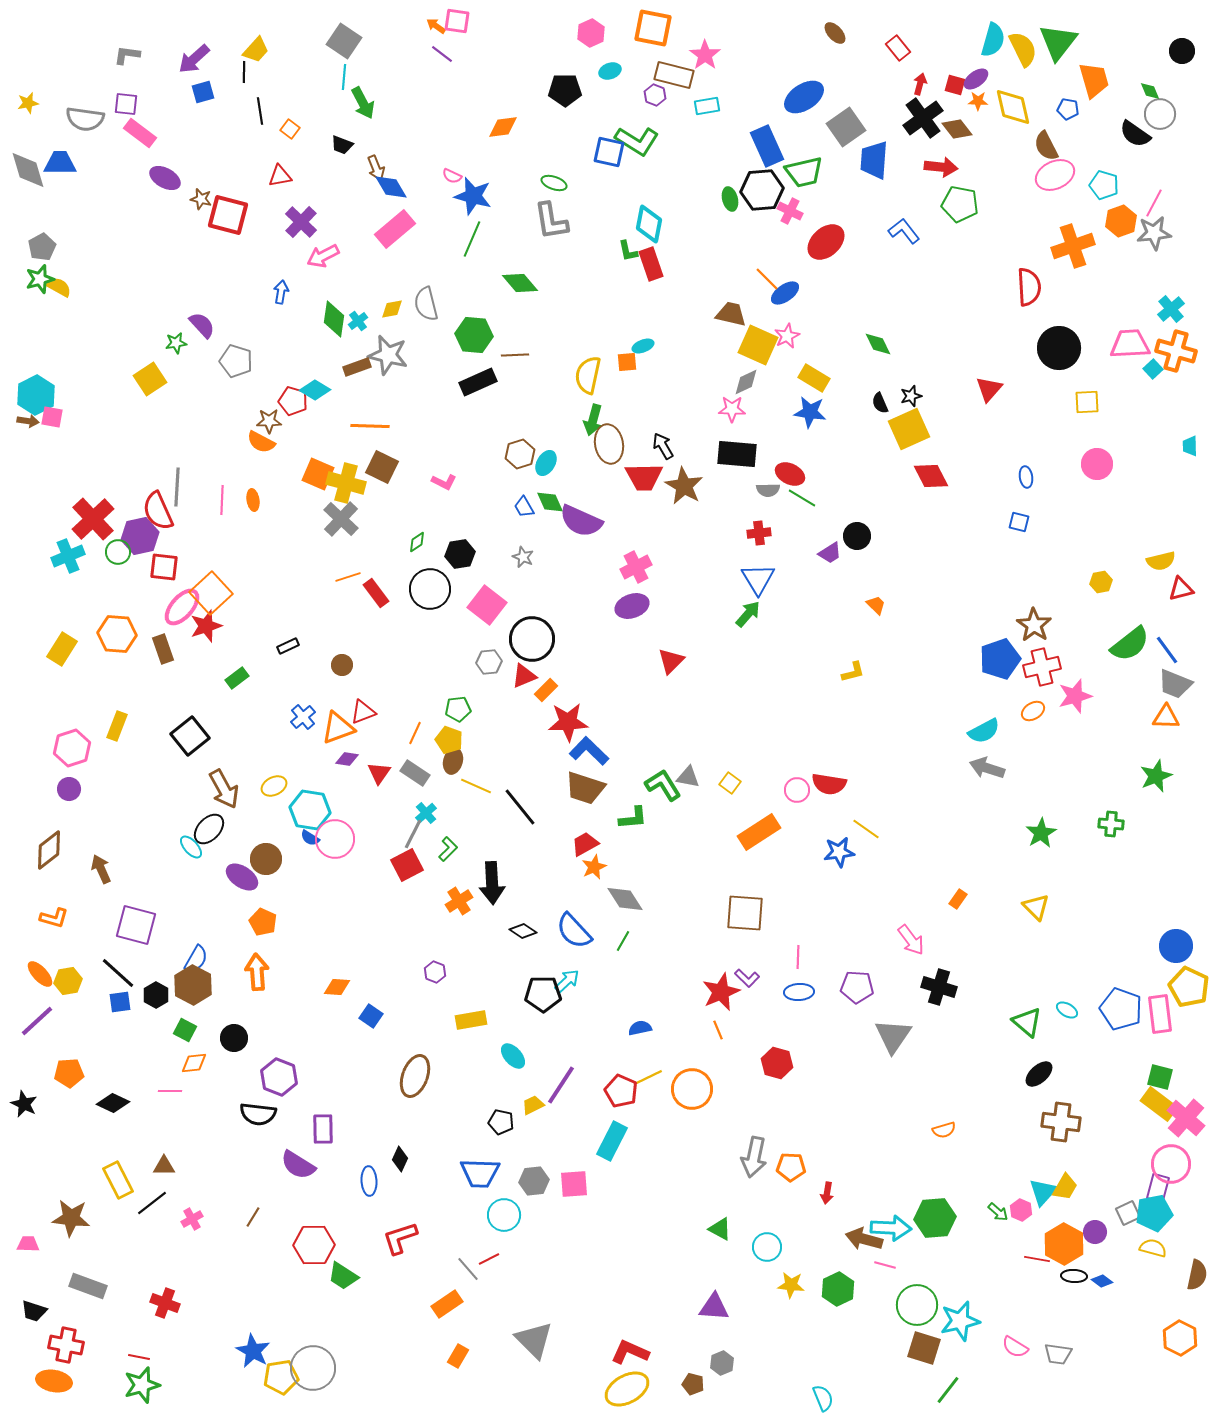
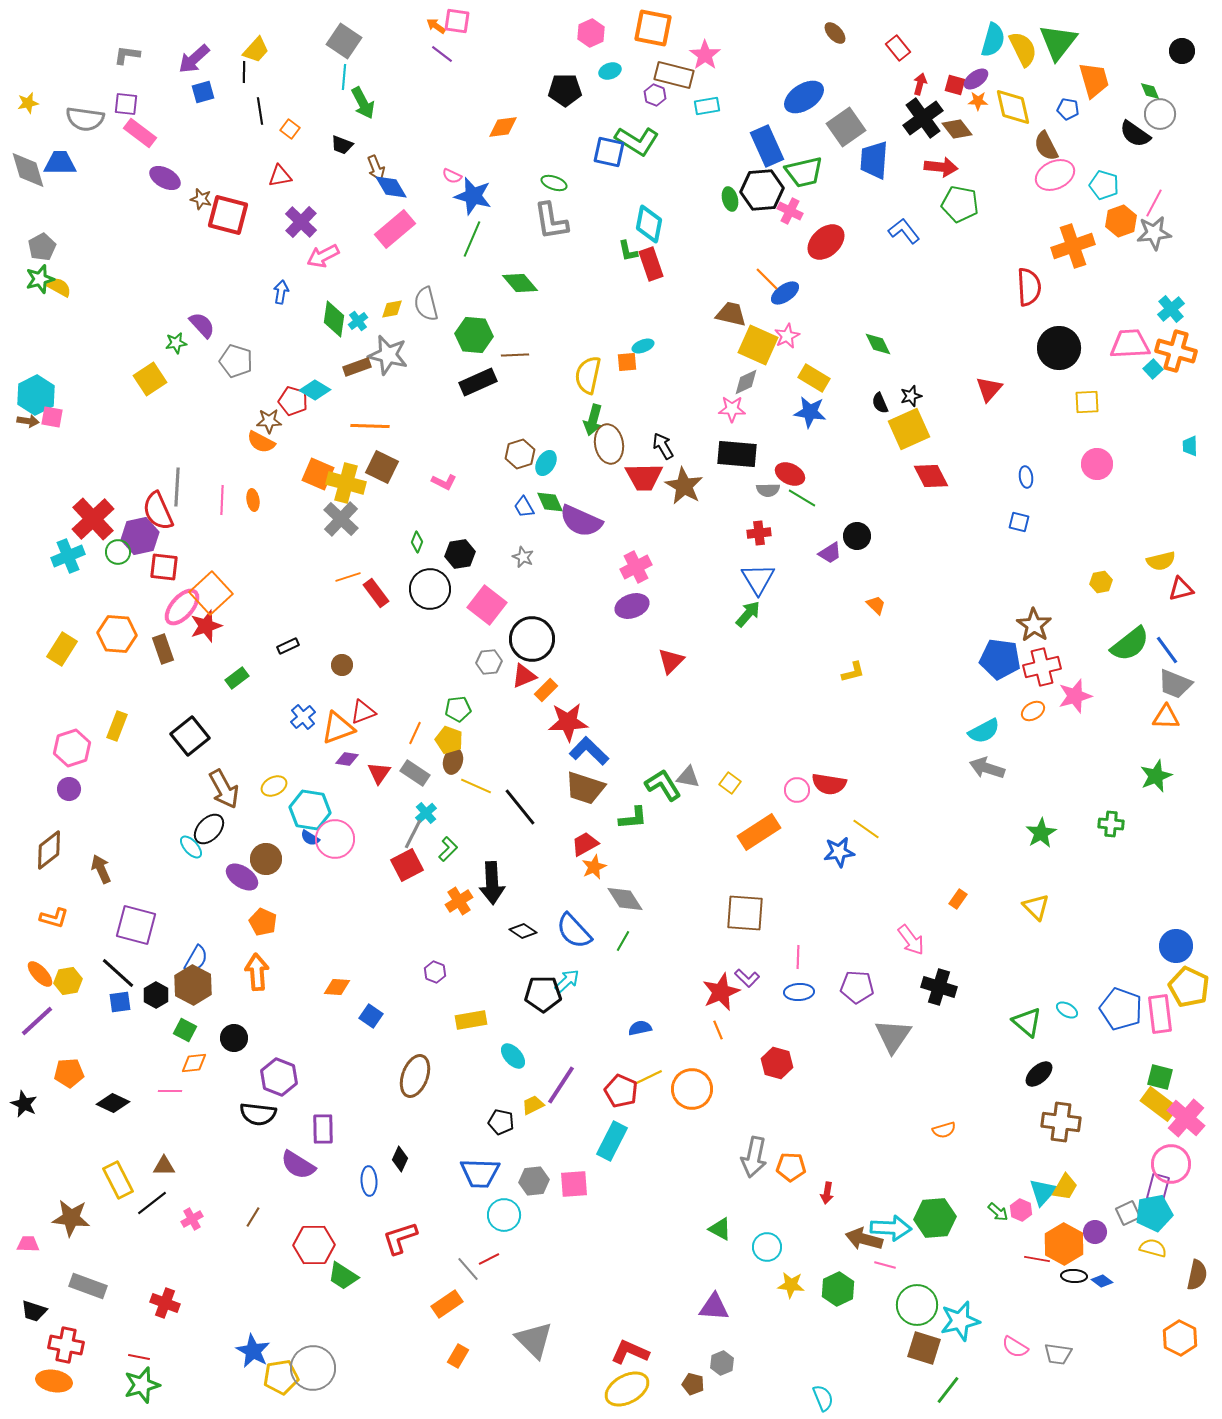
green diamond at (417, 542): rotated 35 degrees counterclockwise
blue pentagon at (1000, 659): rotated 27 degrees clockwise
